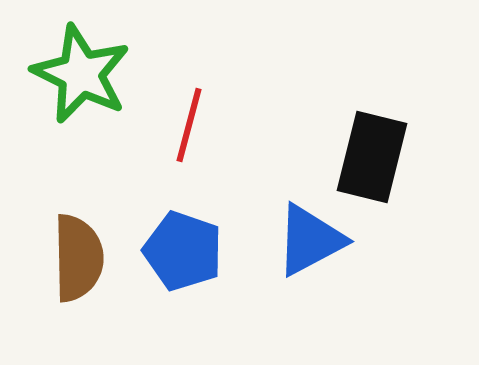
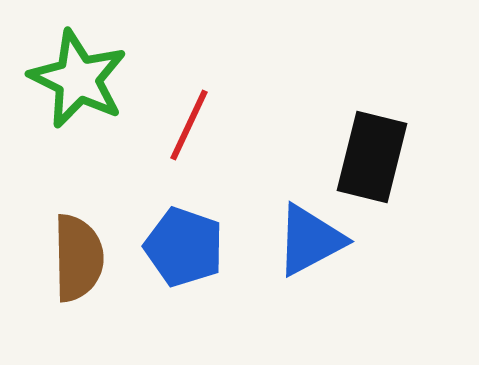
green star: moved 3 px left, 5 px down
red line: rotated 10 degrees clockwise
blue pentagon: moved 1 px right, 4 px up
